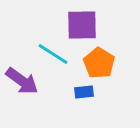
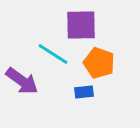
purple square: moved 1 px left
orange pentagon: rotated 12 degrees counterclockwise
